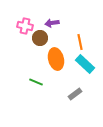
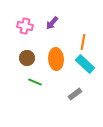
purple arrow: rotated 40 degrees counterclockwise
brown circle: moved 13 px left, 20 px down
orange line: moved 3 px right; rotated 21 degrees clockwise
orange ellipse: rotated 10 degrees clockwise
green line: moved 1 px left
